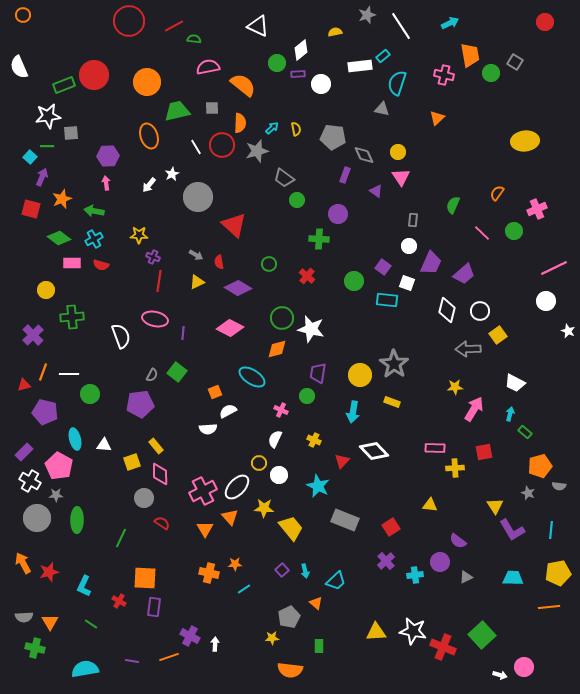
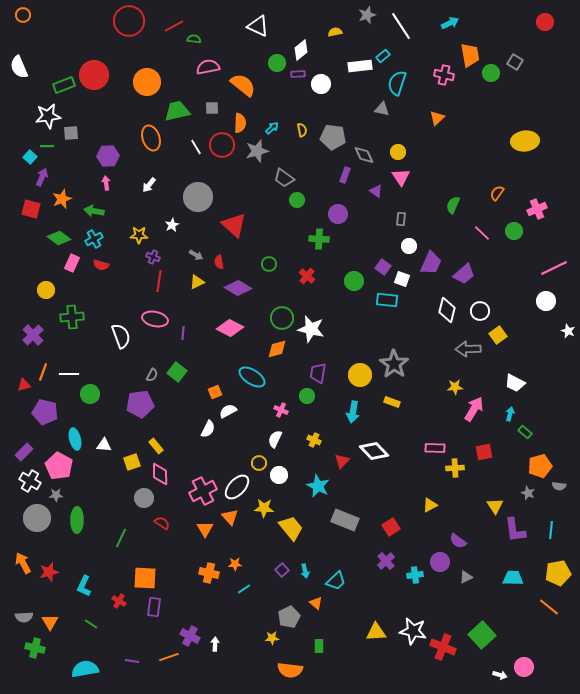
yellow semicircle at (296, 129): moved 6 px right, 1 px down
orange ellipse at (149, 136): moved 2 px right, 2 px down
white star at (172, 174): moved 51 px down
gray rectangle at (413, 220): moved 12 px left, 1 px up
pink rectangle at (72, 263): rotated 66 degrees counterclockwise
white square at (407, 283): moved 5 px left, 4 px up
white semicircle at (208, 429): rotated 60 degrees counterclockwise
yellow triangle at (430, 505): rotated 35 degrees counterclockwise
purple L-shape at (512, 530): moved 3 px right; rotated 24 degrees clockwise
orange line at (549, 607): rotated 45 degrees clockwise
